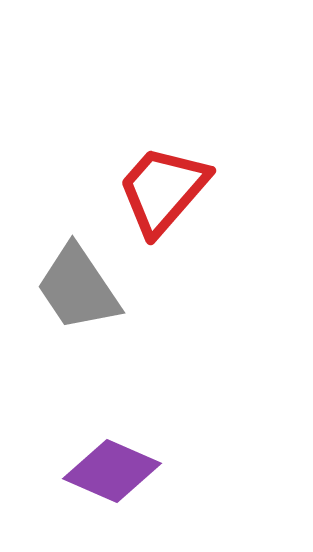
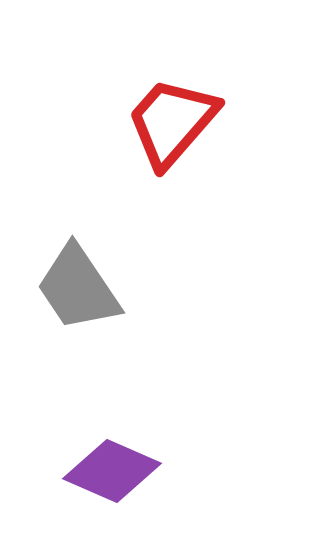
red trapezoid: moved 9 px right, 68 px up
